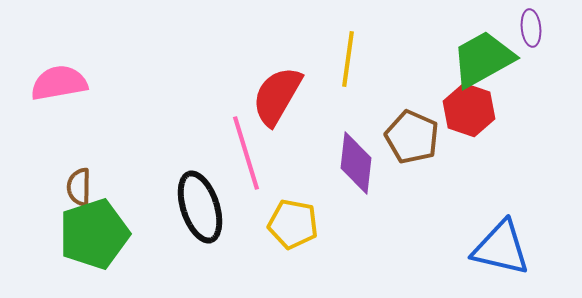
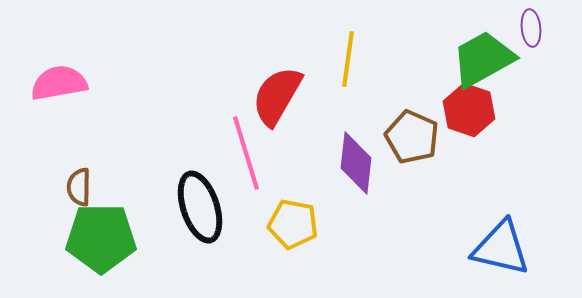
green pentagon: moved 7 px right, 4 px down; rotated 18 degrees clockwise
